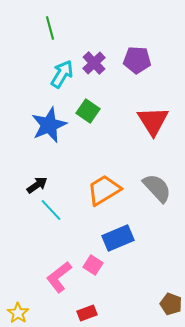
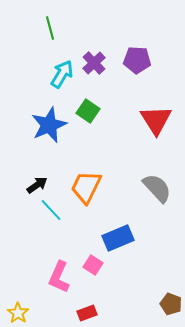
red triangle: moved 3 px right, 1 px up
orange trapezoid: moved 18 px left, 3 px up; rotated 33 degrees counterclockwise
pink L-shape: rotated 28 degrees counterclockwise
